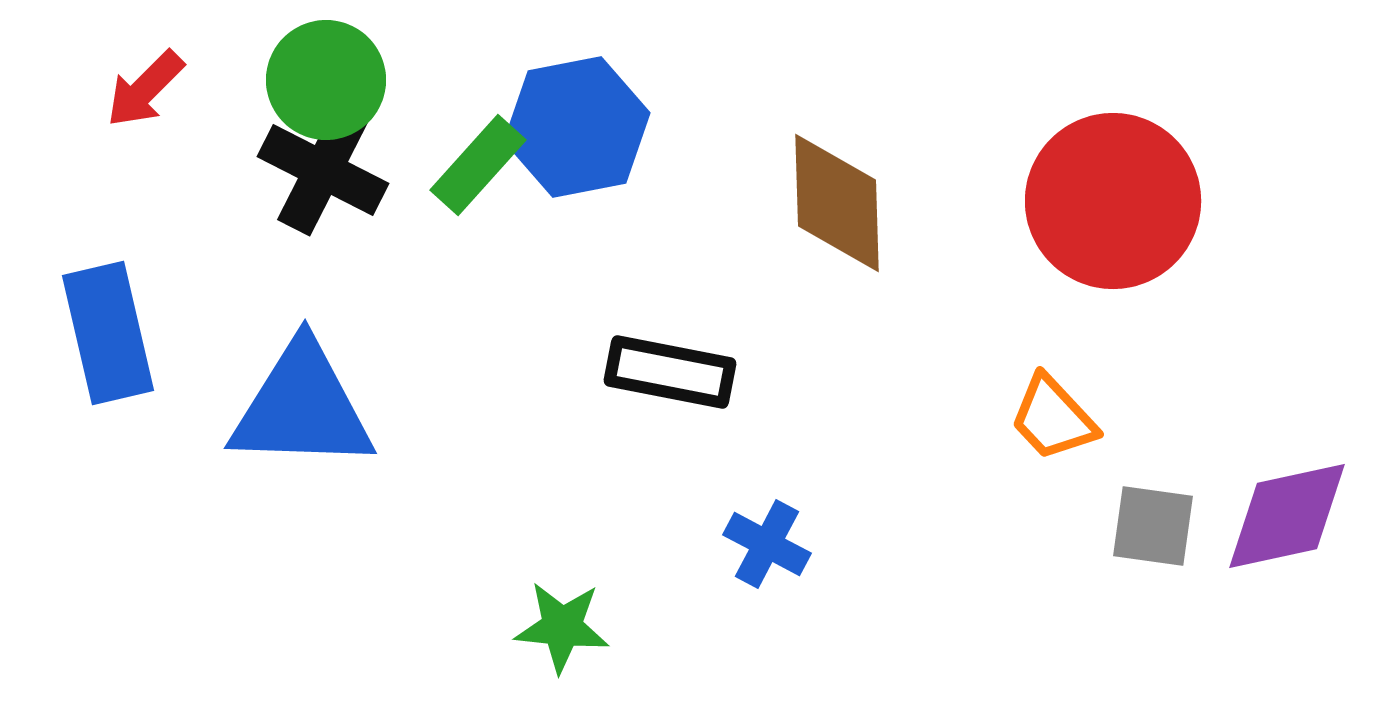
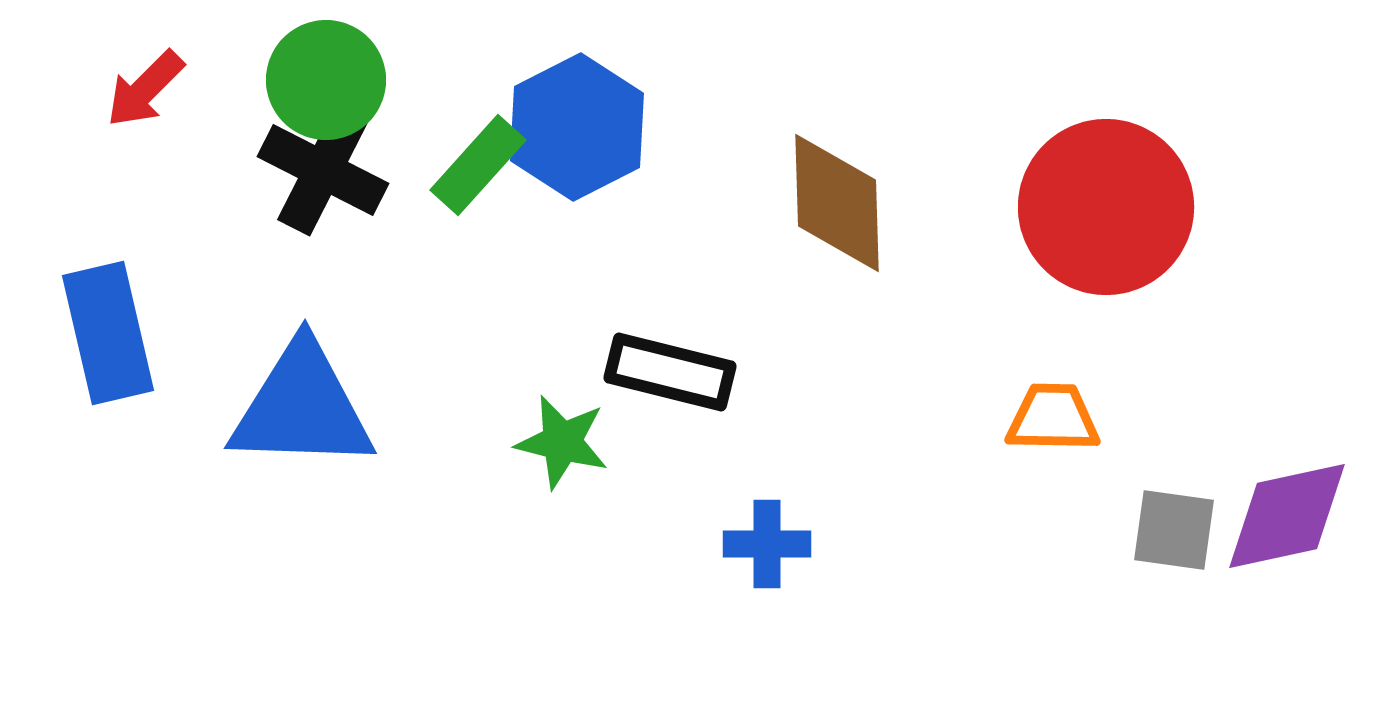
blue hexagon: rotated 16 degrees counterclockwise
red circle: moved 7 px left, 6 px down
black rectangle: rotated 3 degrees clockwise
orange trapezoid: rotated 134 degrees clockwise
gray square: moved 21 px right, 4 px down
blue cross: rotated 28 degrees counterclockwise
green star: moved 185 px up; rotated 8 degrees clockwise
